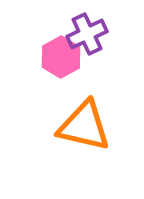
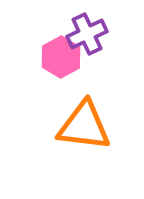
orange triangle: rotated 6 degrees counterclockwise
